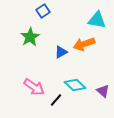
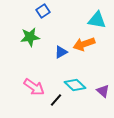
green star: rotated 24 degrees clockwise
